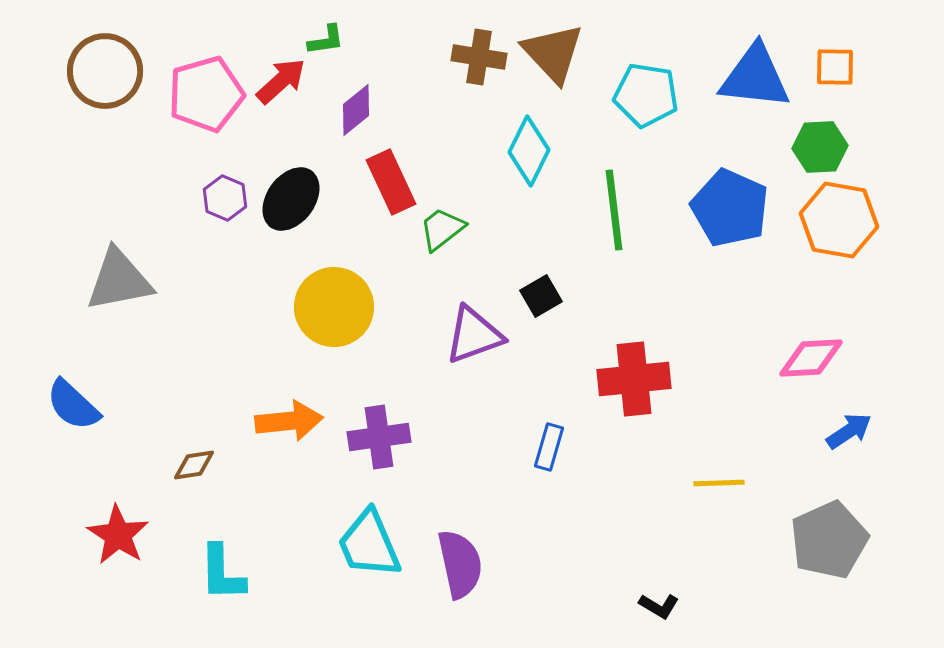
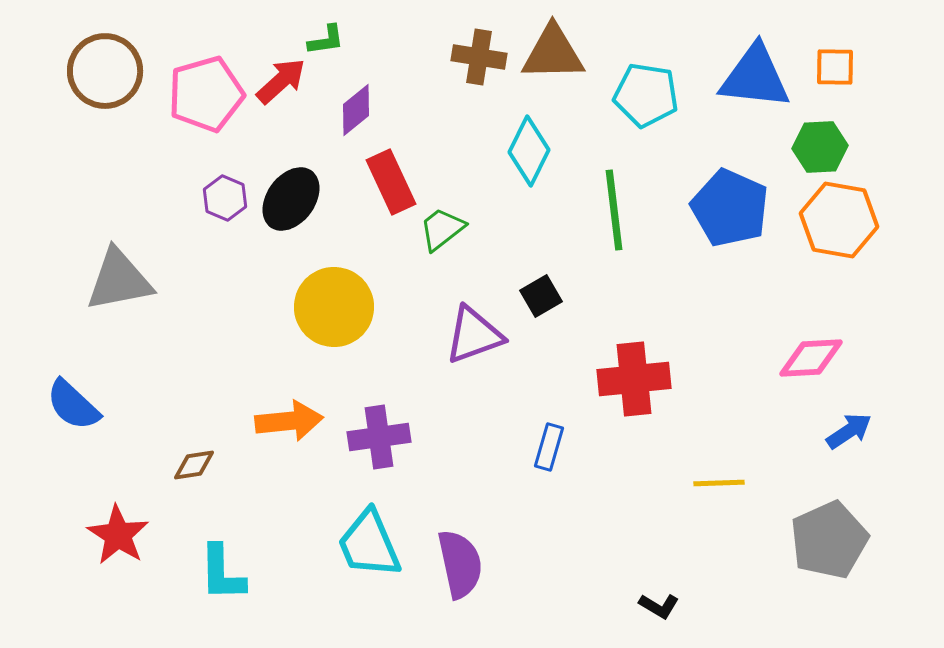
brown triangle: rotated 48 degrees counterclockwise
